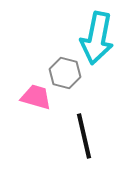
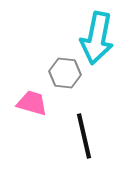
gray hexagon: rotated 8 degrees counterclockwise
pink trapezoid: moved 4 px left, 6 px down
